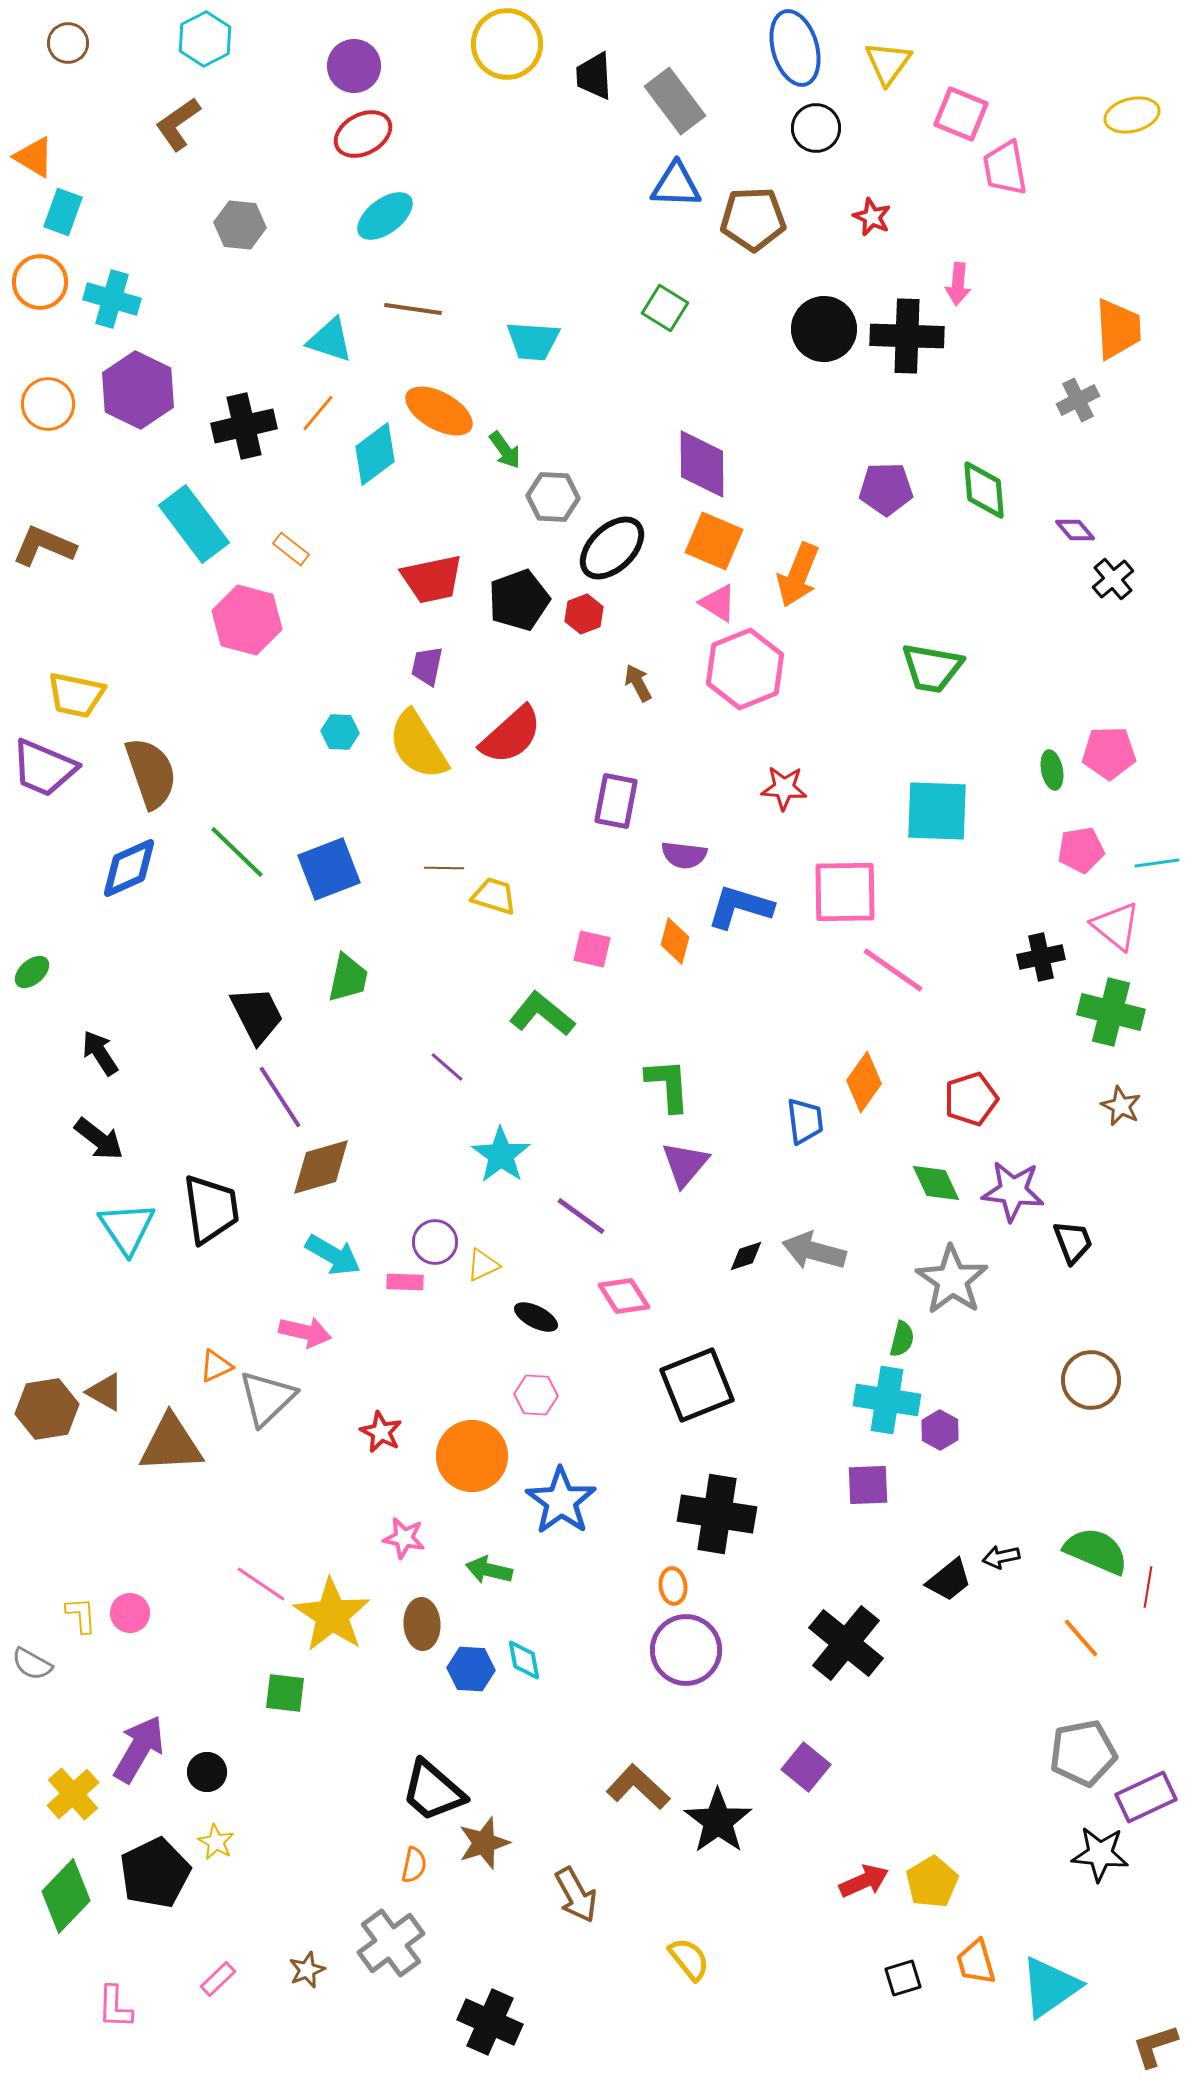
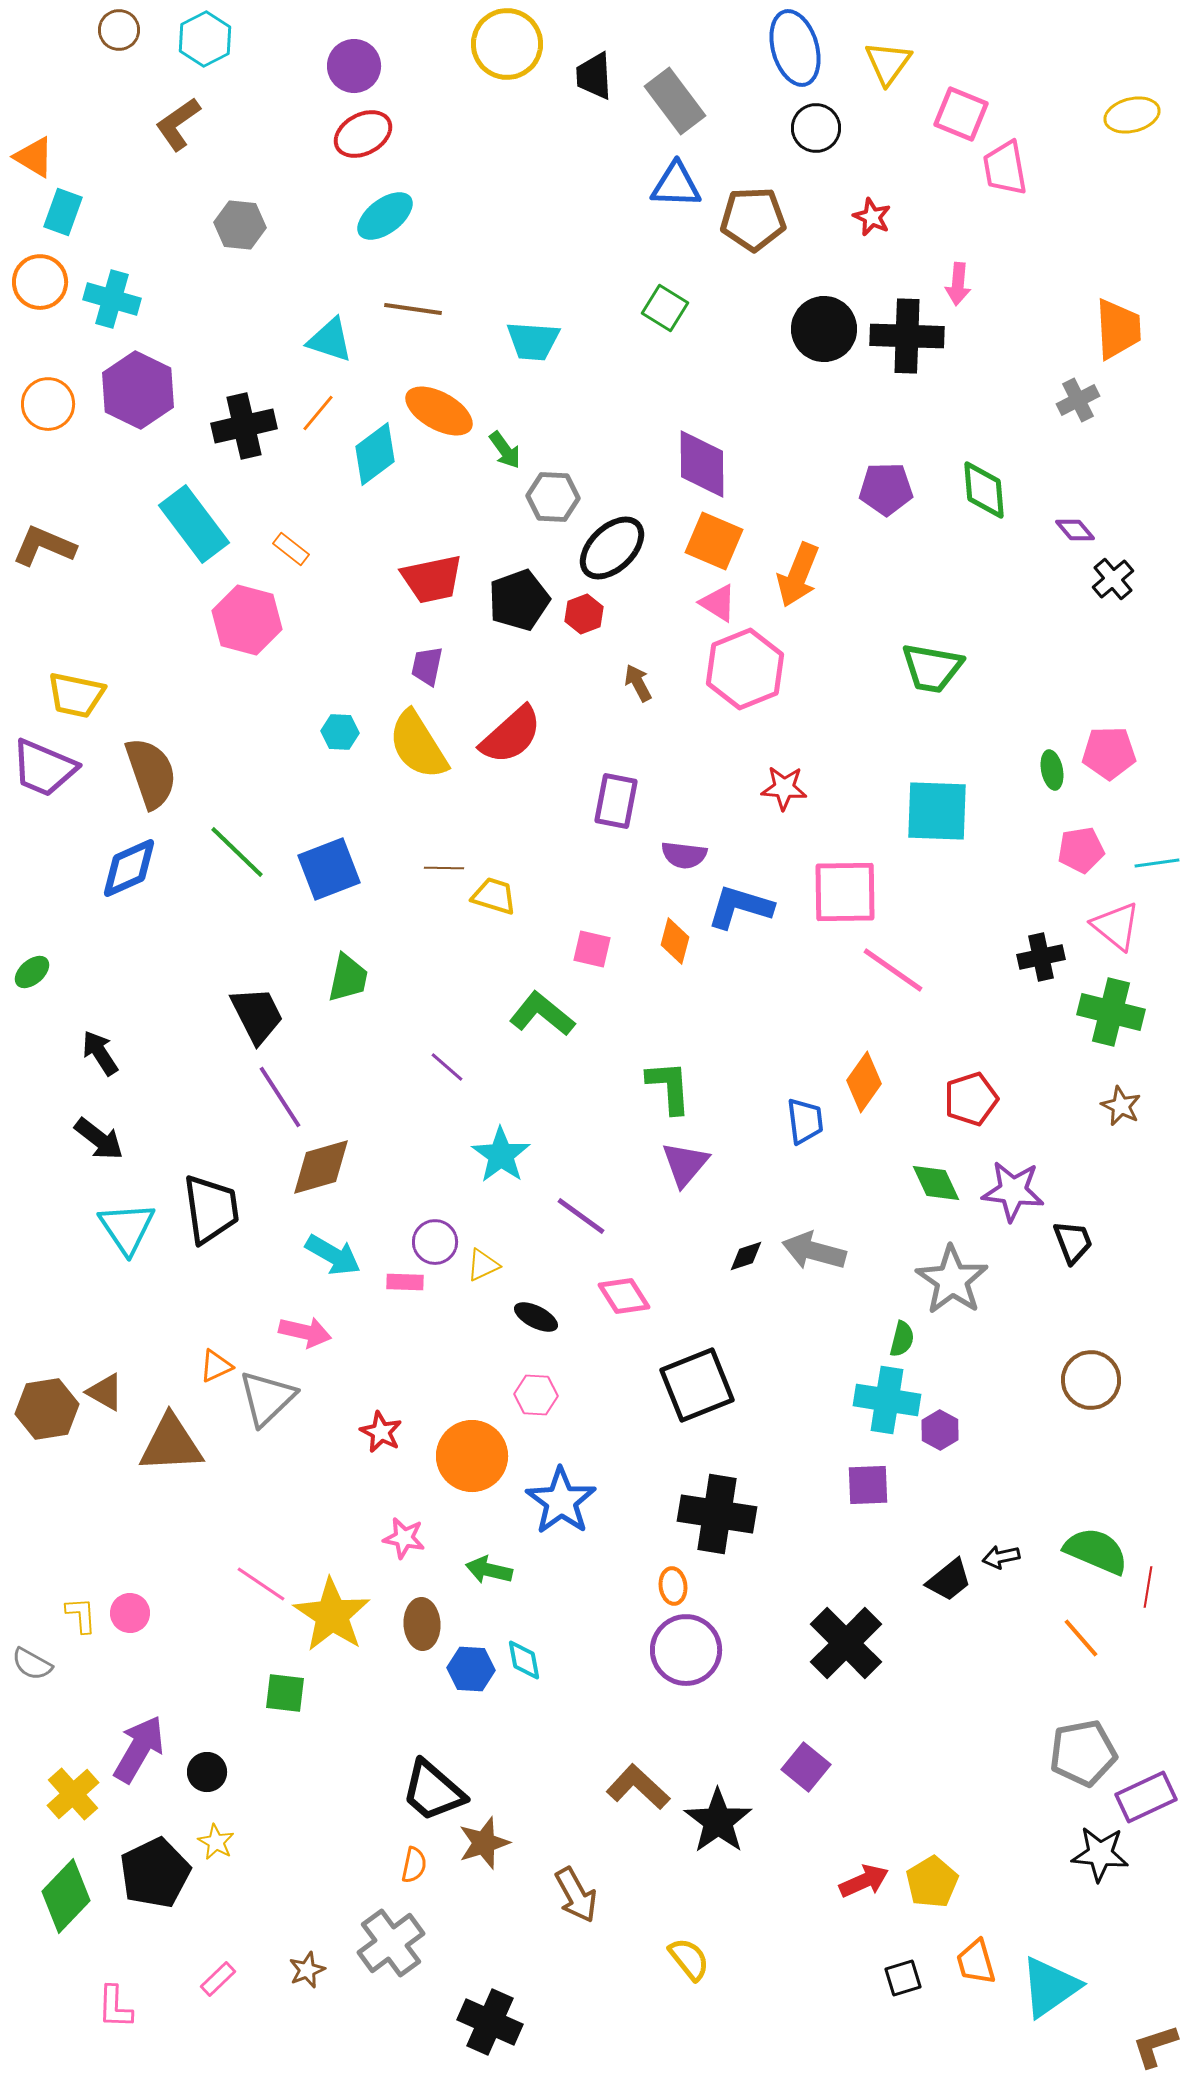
brown circle at (68, 43): moved 51 px right, 13 px up
green L-shape at (668, 1085): moved 1 px right, 2 px down
black cross at (846, 1643): rotated 6 degrees clockwise
